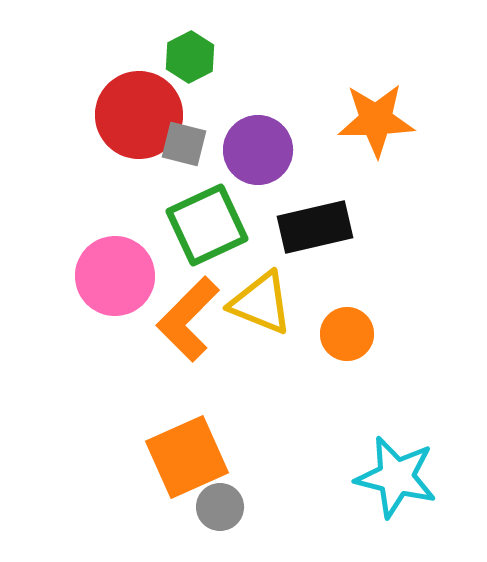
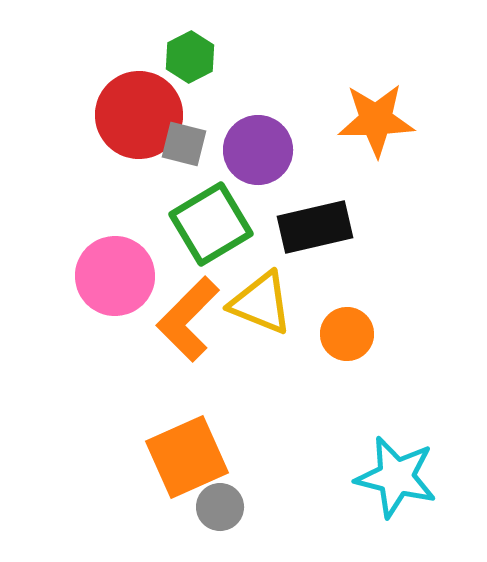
green square: moved 4 px right, 1 px up; rotated 6 degrees counterclockwise
